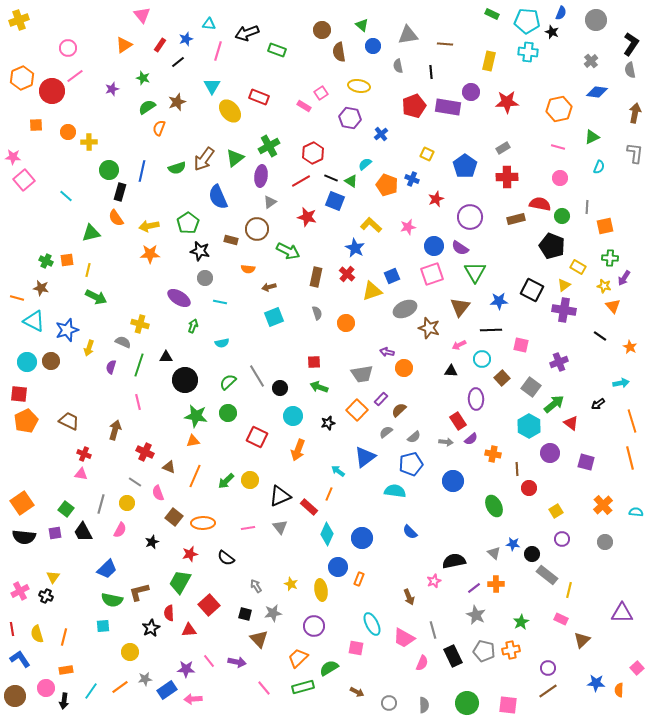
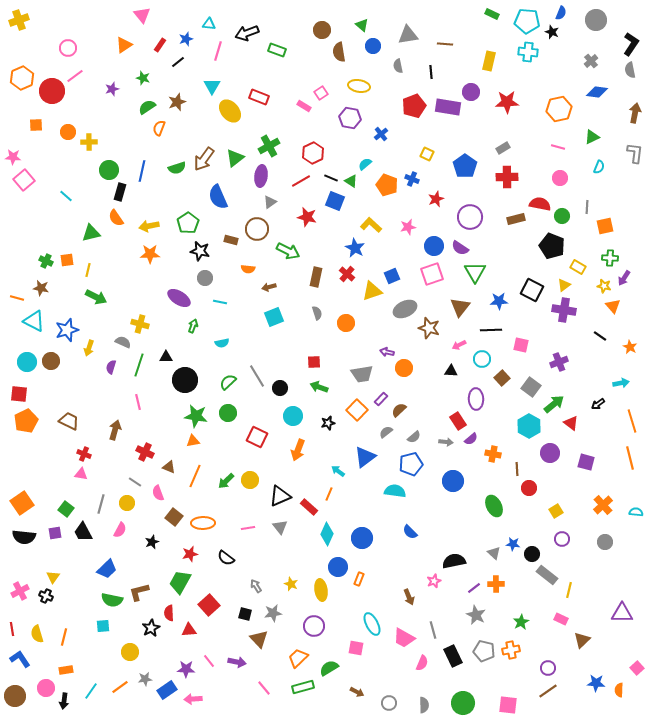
green circle at (467, 703): moved 4 px left
